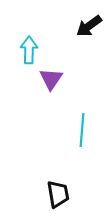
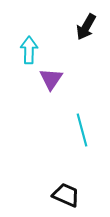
black arrow: moved 3 px left, 1 px down; rotated 24 degrees counterclockwise
cyan line: rotated 20 degrees counterclockwise
black trapezoid: moved 8 px right, 1 px down; rotated 56 degrees counterclockwise
